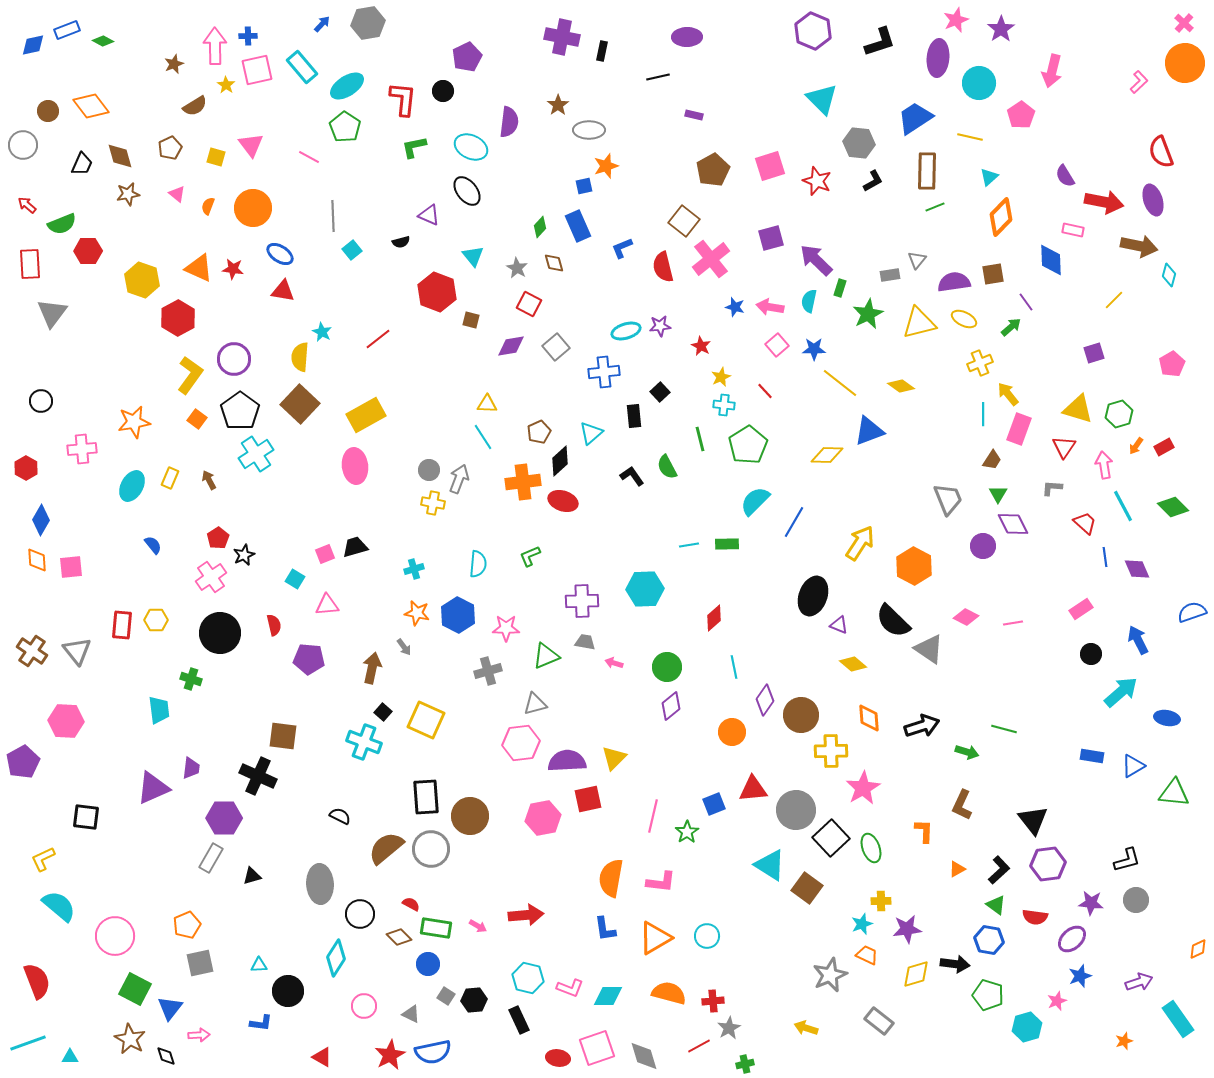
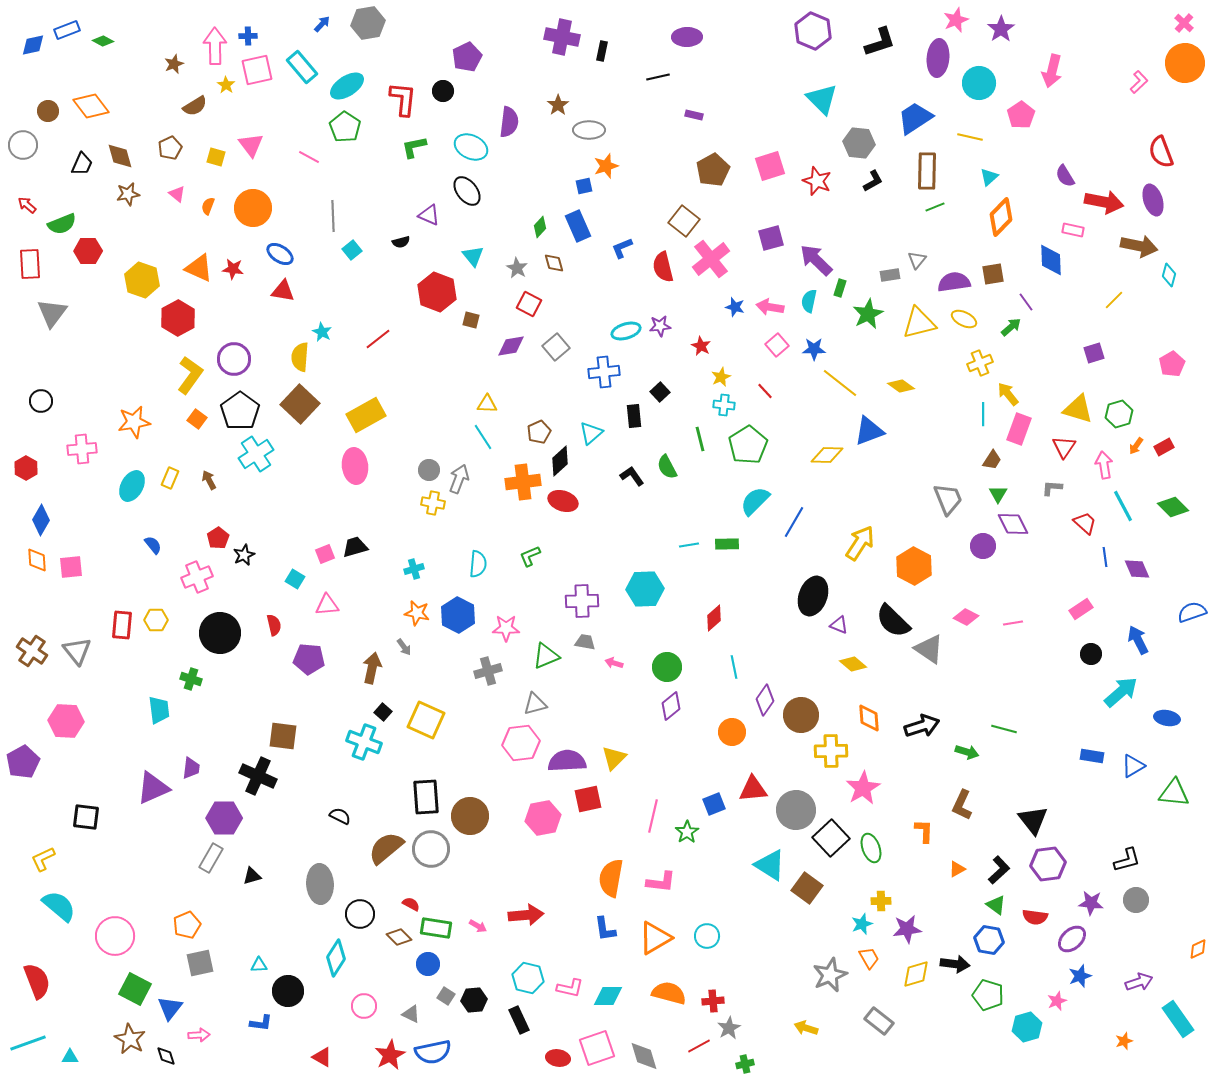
pink cross at (211, 577): moved 14 px left; rotated 12 degrees clockwise
orange trapezoid at (867, 955): moved 2 px right, 3 px down; rotated 35 degrees clockwise
pink L-shape at (570, 988): rotated 8 degrees counterclockwise
